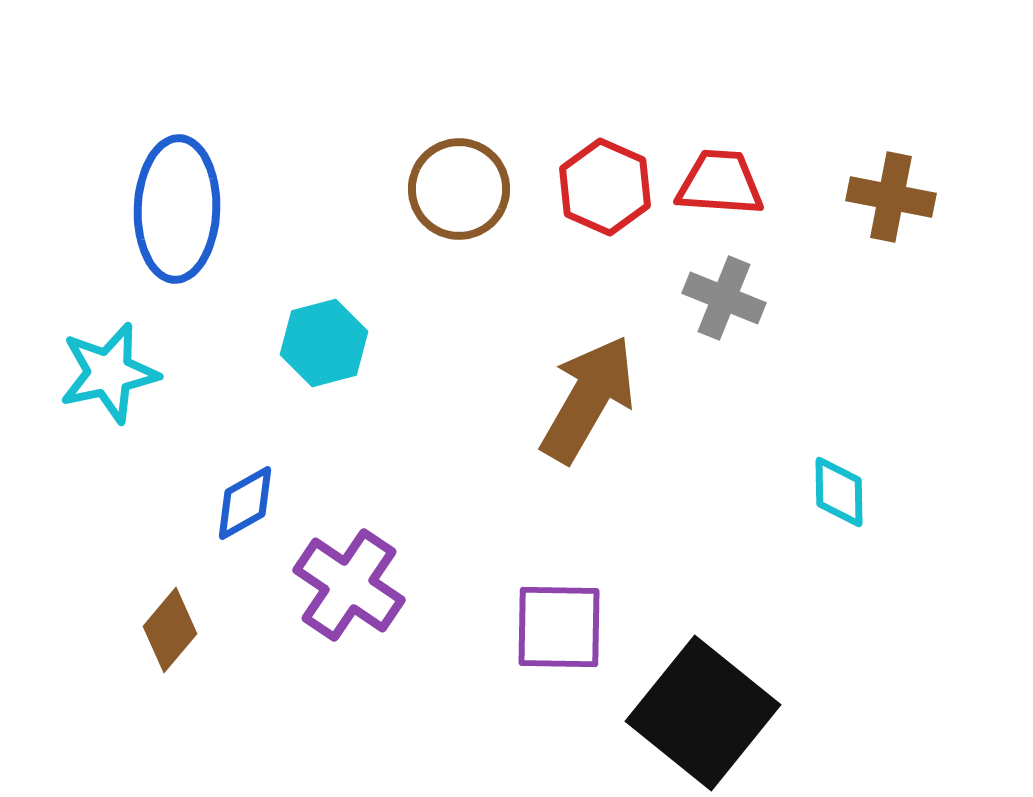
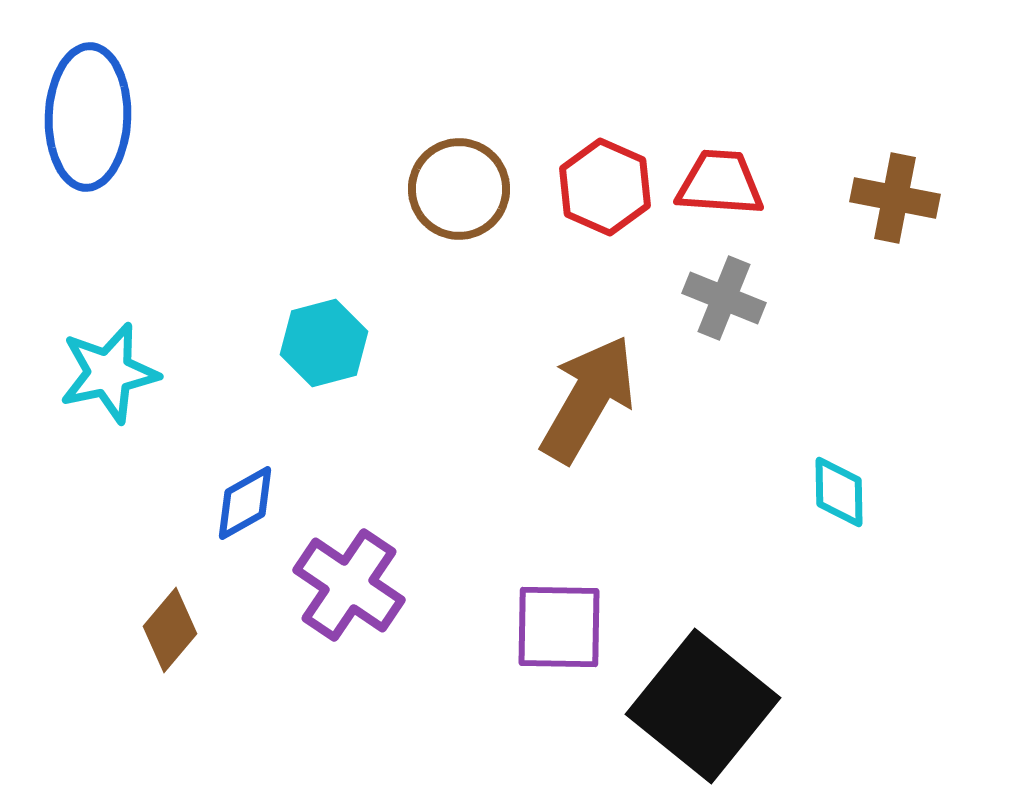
brown cross: moved 4 px right, 1 px down
blue ellipse: moved 89 px left, 92 px up
black square: moved 7 px up
